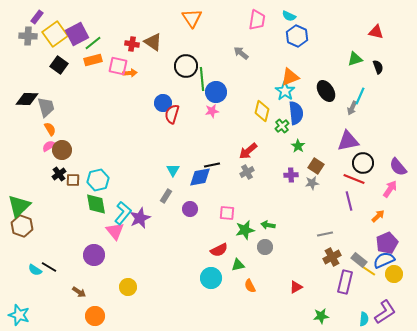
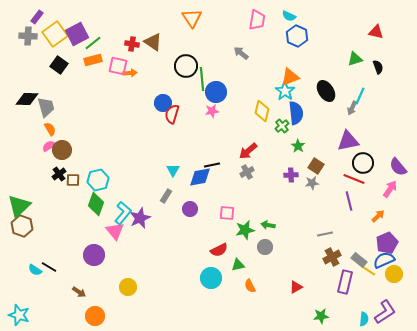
green diamond at (96, 204): rotated 30 degrees clockwise
